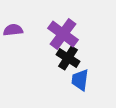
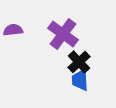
black cross: moved 11 px right, 4 px down; rotated 15 degrees clockwise
blue trapezoid: rotated 10 degrees counterclockwise
